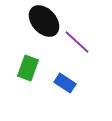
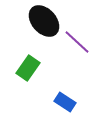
green rectangle: rotated 15 degrees clockwise
blue rectangle: moved 19 px down
